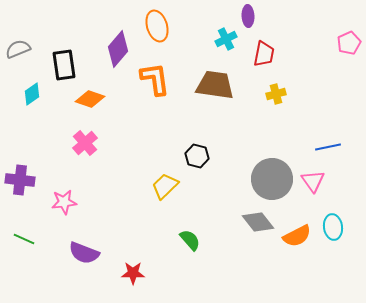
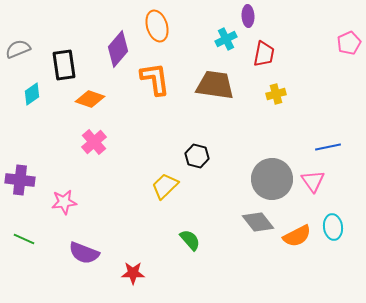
pink cross: moved 9 px right, 1 px up
